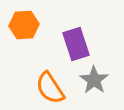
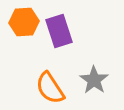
orange hexagon: moved 3 px up
purple rectangle: moved 17 px left, 13 px up
